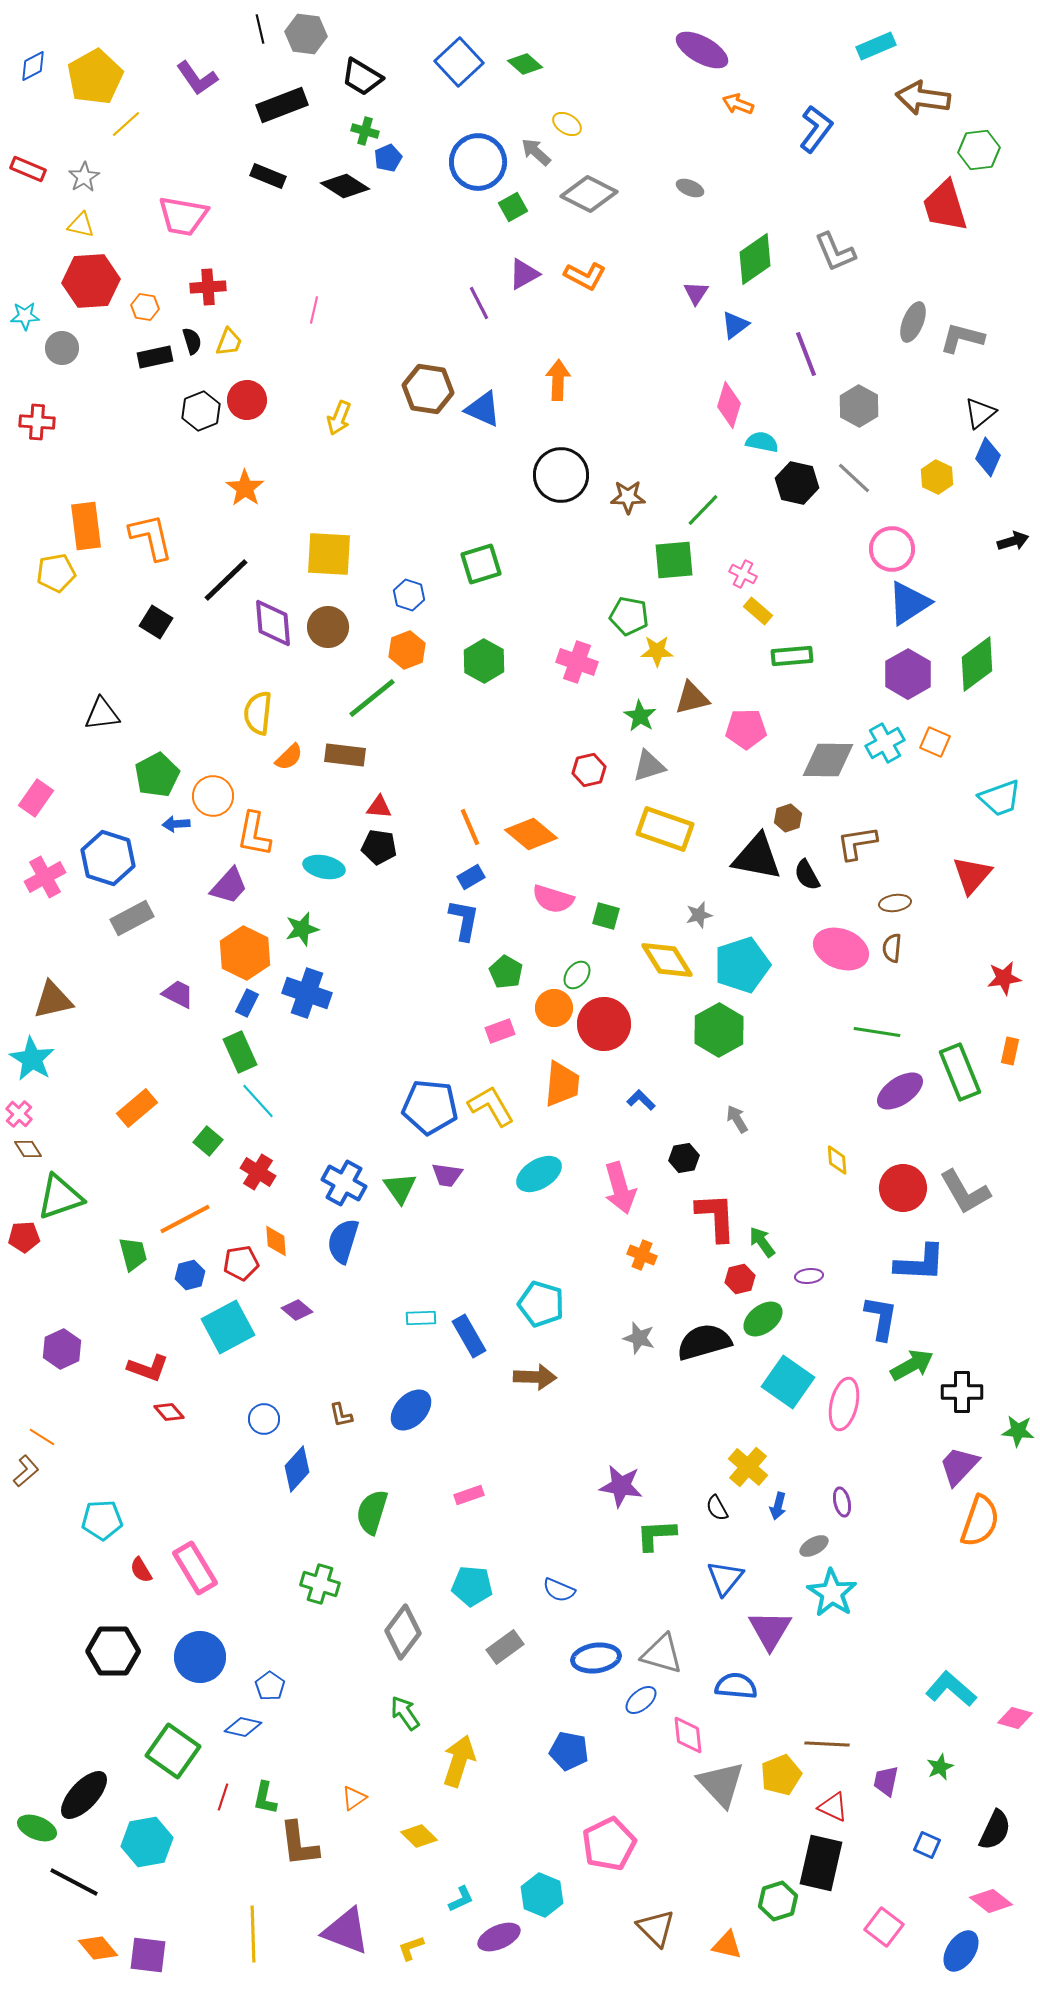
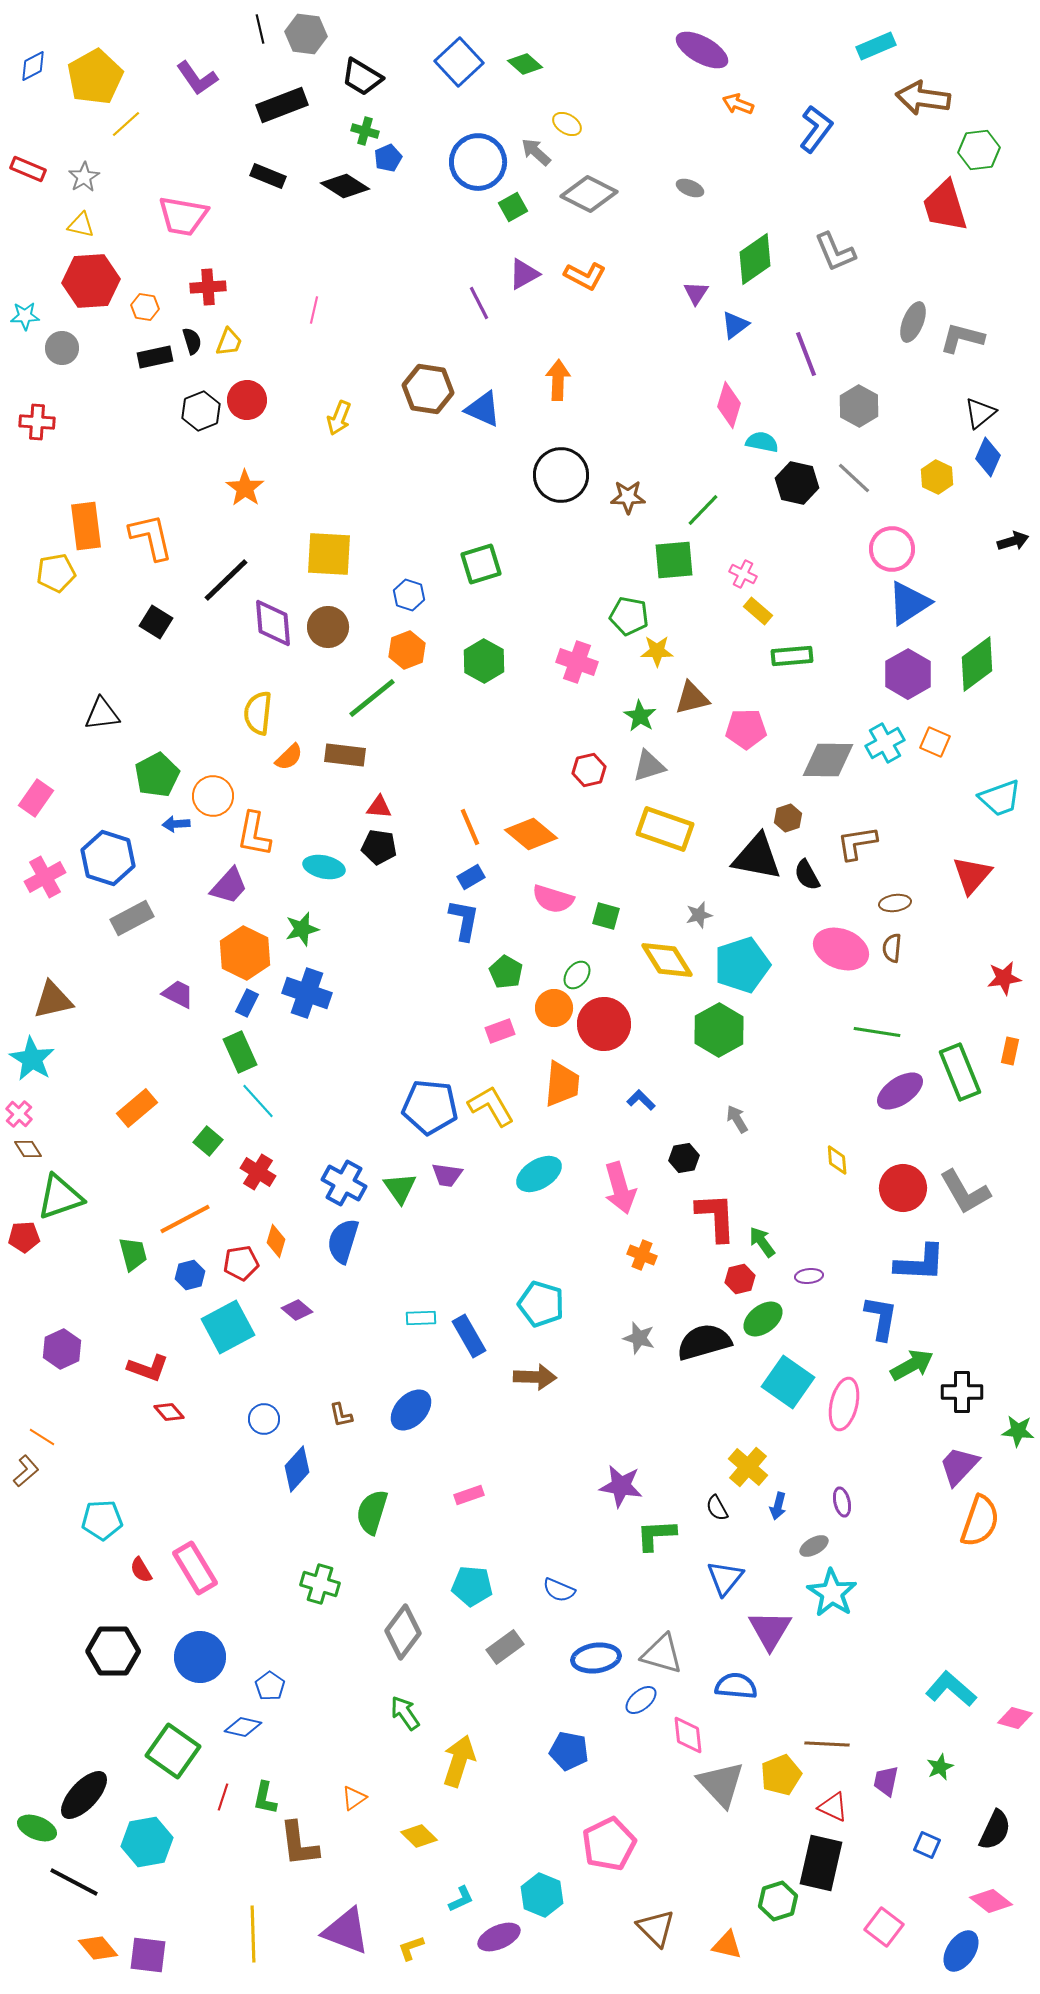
orange diamond at (276, 1241): rotated 20 degrees clockwise
